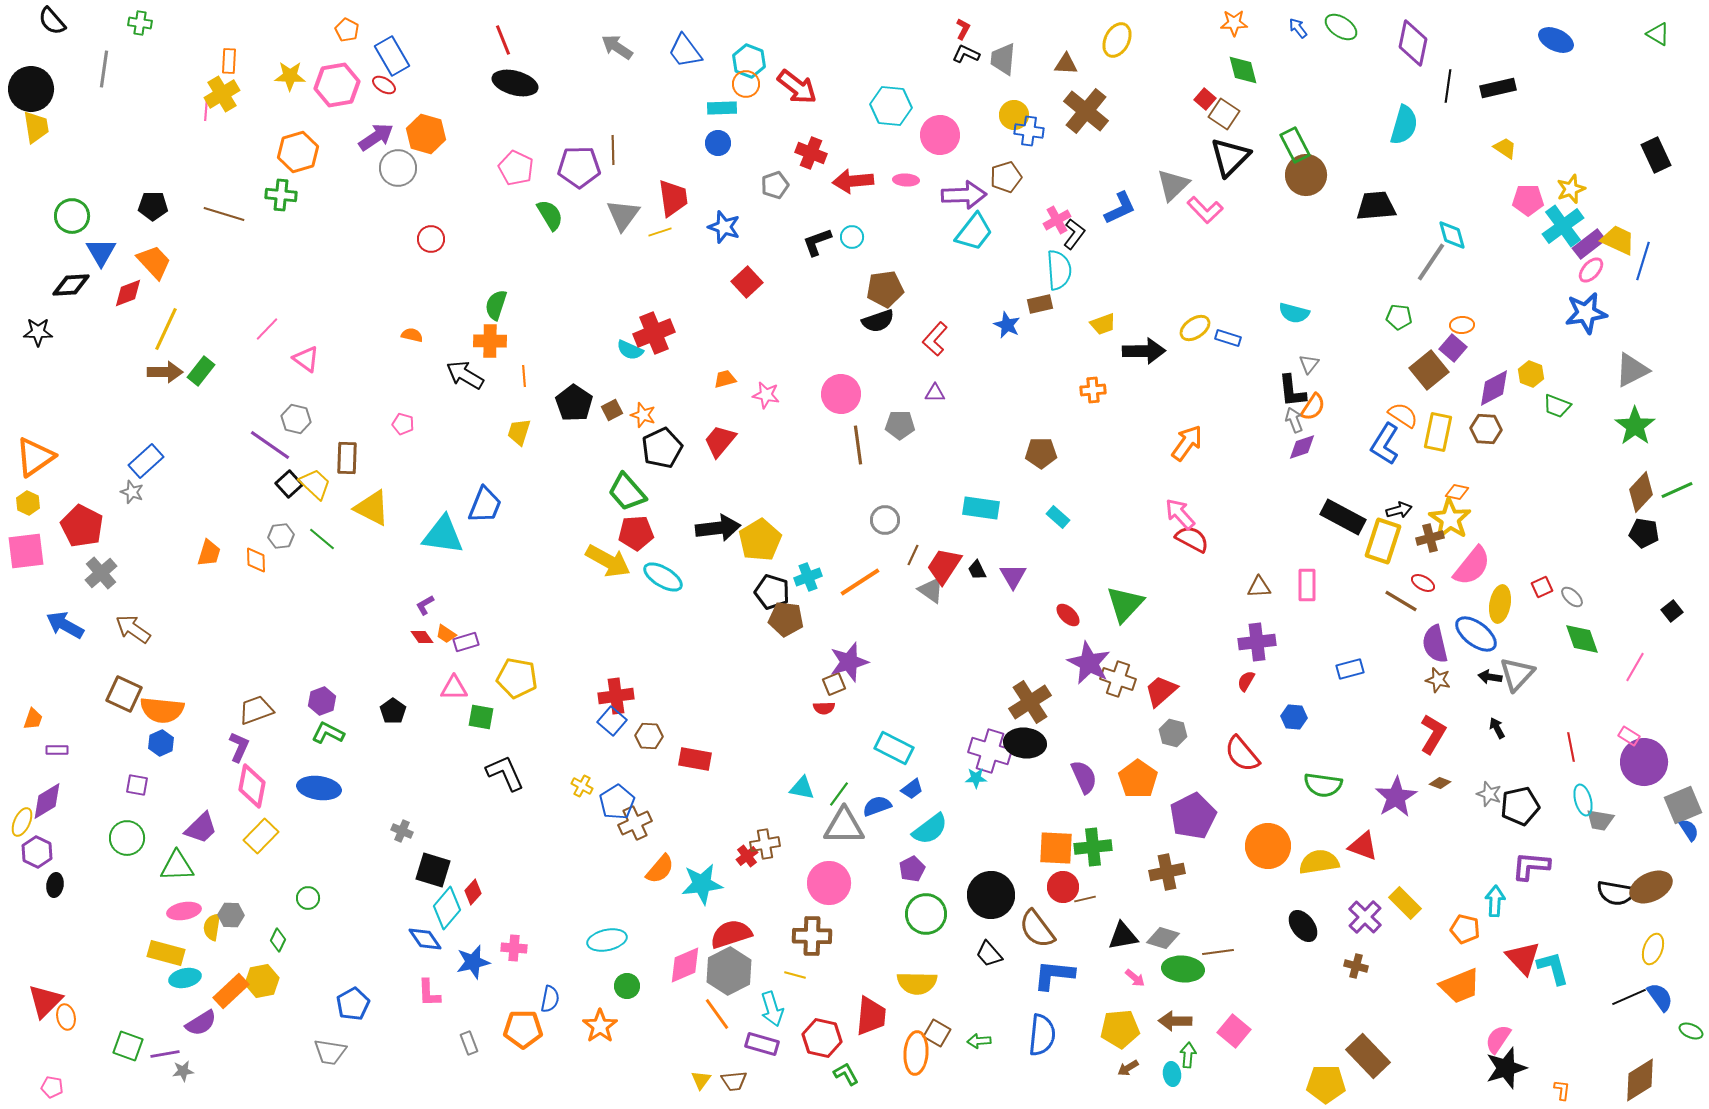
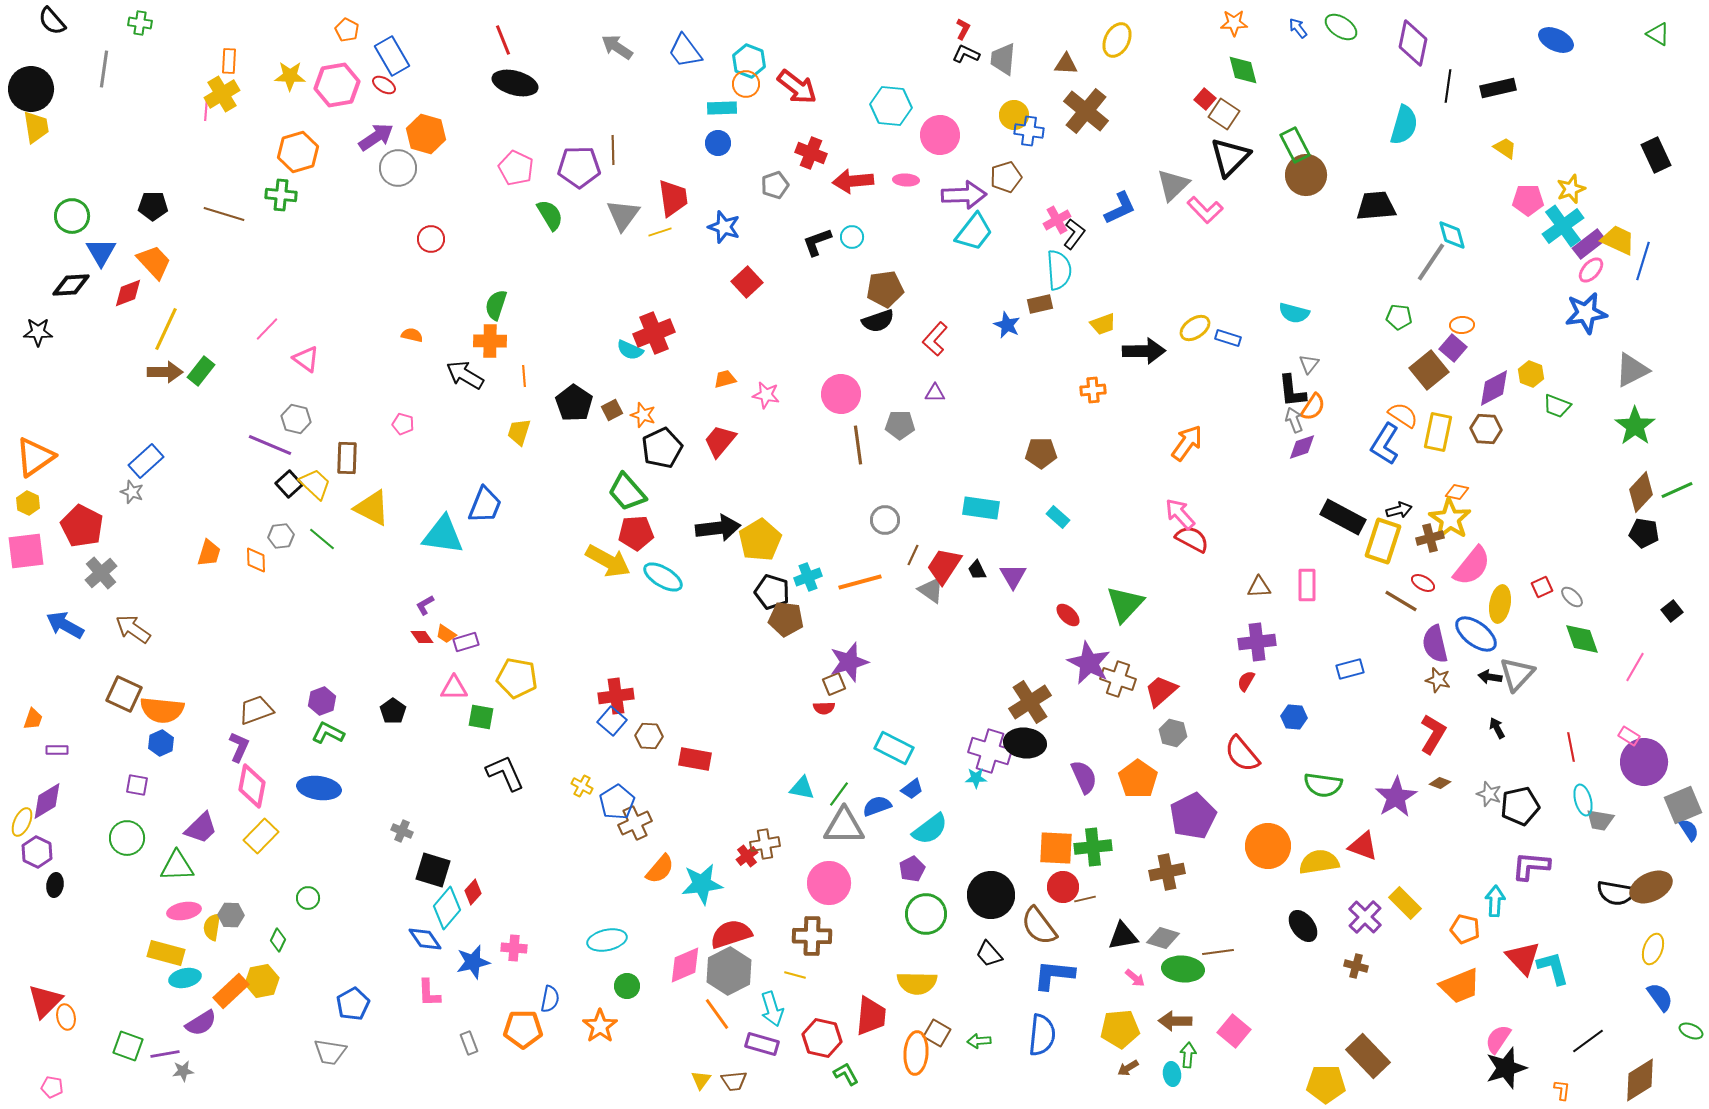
purple line at (270, 445): rotated 12 degrees counterclockwise
orange line at (860, 582): rotated 18 degrees clockwise
brown semicircle at (1037, 929): moved 2 px right, 3 px up
black line at (1629, 997): moved 41 px left, 44 px down; rotated 12 degrees counterclockwise
